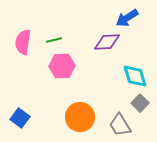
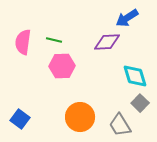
green line: rotated 28 degrees clockwise
blue square: moved 1 px down
